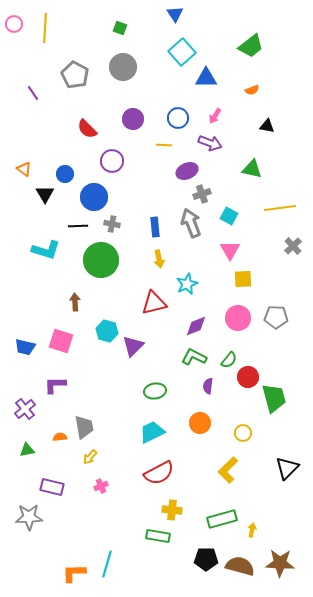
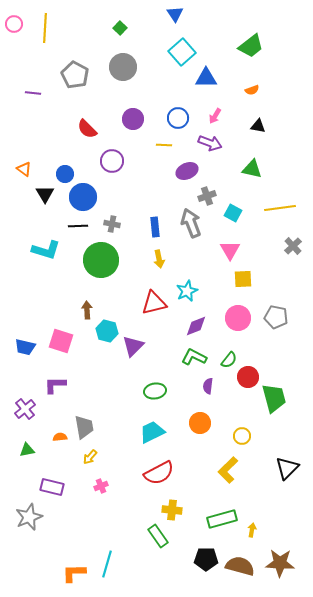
green square at (120, 28): rotated 24 degrees clockwise
purple line at (33, 93): rotated 49 degrees counterclockwise
black triangle at (267, 126): moved 9 px left
gray cross at (202, 194): moved 5 px right, 2 px down
blue circle at (94, 197): moved 11 px left
cyan square at (229, 216): moved 4 px right, 3 px up
cyan star at (187, 284): moved 7 px down
brown arrow at (75, 302): moved 12 px right, 8 px down
gray pentagon at (276, 317): rotated 10 degrees clockwise
yellow circle at (243, 433): moved 1 px left, 3 px down
gray star at (29, 517): rotated 20 degrees counterclockwise
green rectangle at (158, 536): rotated 45 degrees clockwise
